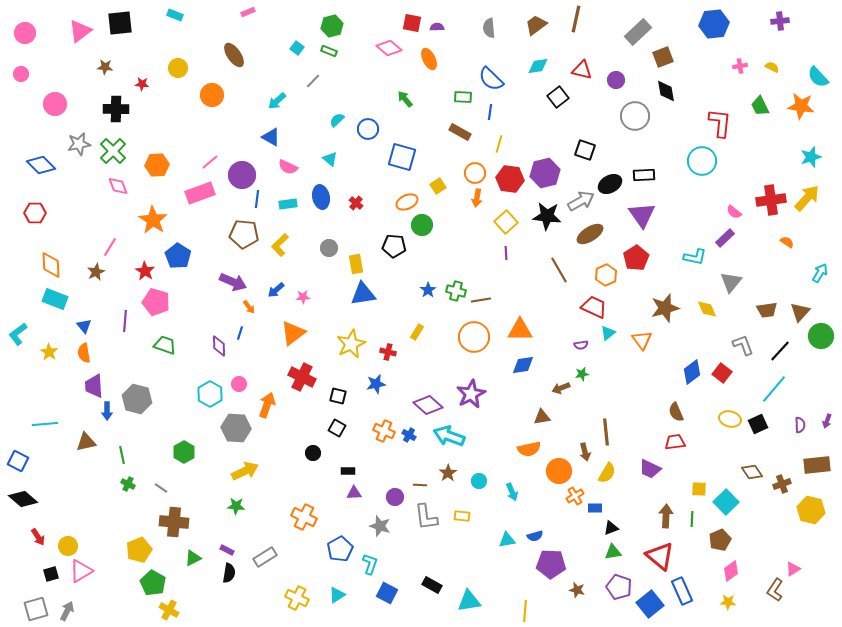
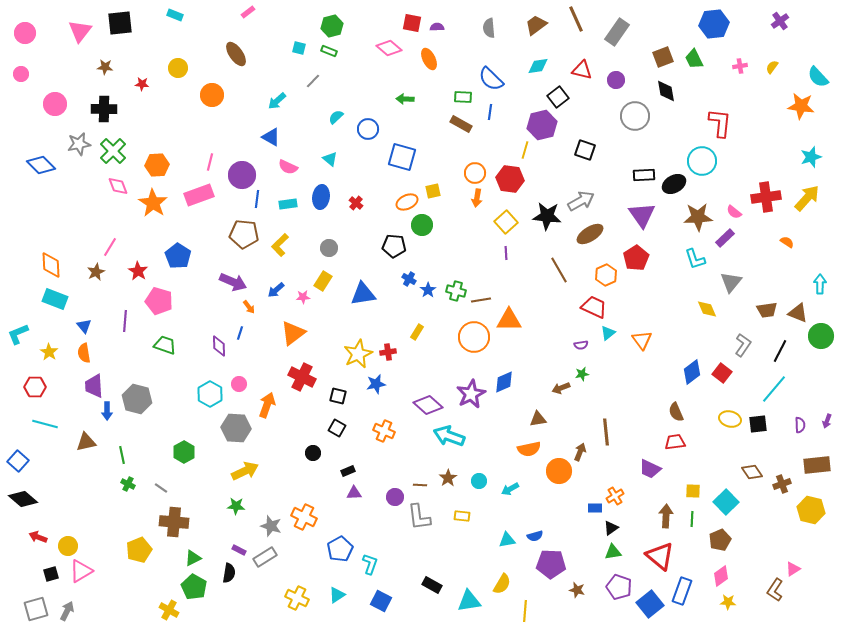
pink rectangle at (248, 12): rotated 16 degrees counterclockwise
brown line at (576, 19): rotated 36 degrees counterclockwise
purple cross at (780, 21): rotated 30 degrees counterclockwise
pink triangle at (80, 31): rotated 15 degrees counterclockwise
gray rectangle at (638, 32): moved 21 px left; rotated 12 degrees counterclockwise
cyan square at (297, 48): moved 2 px right; rotated 24 degrees counterclockwise
brown ellipse at (234, 55): moved 2 px right, 1 px up
yellow semicircle at (772, 67): rotated 80 degrees counterclockwise
green arrow at (405, 99): rotated 48 degrees counterclockwise
green trapezoid at (760, 106): moved 66 px left, 47 px up
black cross at (116, 109): moved 12 px left
cyan semicircle at (337, 120): moved 1 px left, 3 px up
brown rectangle at (460, 132): moved 1 px right, 8 px up
yellow line at (499, 144): moved 26 px right, 6 px down
pink line at (210, 162): rotated 36 degrees counterclockwise
purple hexagon at (545, 173): moved 3 px left, 48 px up
black ellipse at (610, 184): moved 64 px right
yellow square at (438, 186): moved 5 px left, 5 px down; rotated 21 degrees clockwise
pink rectangle at (200, 193): moved 1 px left, 2 px down
blue ellipse at (321, 197): rotated 20 degrees clockwise
red cross at (771, 200): moved 5 px left, 3 px up
red hexagon at (35, 213): moved 174 px down
orange star at (153, 220): moved 17 px up
cyan L-shape at (695, 257): moved 2 px down; rotated 60 degrees clockwise
yellow rectangle at (356, 264): moved 33 px left, 17 px down; rotated 42 degrees clockwise
red star at (145, 271): moved 7 px left
cyan arrow at (820, 273): moved 11 px down; rotated 30 degrees counterclockwise
pink pentagon at (156, 302): moved 3 px right, 1 px up
brown star at (665, 308): moved 33 px right, 91 px up; rotated 12 degrees clockwise
brown triangle at (800, 312): moved 2 px left, 1 px down; rotated 50 degrees counterclockwise
orange triangle at (520, 330): moved 11 px left, 10 px up
cyan L-shape at (18, 334): rotated 15 degrees clockwise
yellow star at (351, 344): moved 7 px right, 10 px down
gray L-shape at (743, 345): rotated 55 degrees clockwise
black line at (780, 351): rotated 15 degrees counterclockwise
red cross at (388, 352): rotated 21 degrees counterclockwise
blue diamond at (523, 365): moved 19 px left, 17 px down; rotated 15 degrees counterclockwise
brown triangle at (542, 417): moved 4 px left, 2 px down
cyan line at (45, 424): rotated 20 degrees clockwise
black square at (758, 424): rotated 18 degrees clockwise
blue cross at (409, 435): moved 156 px up
brown arrow at (585, 452): moved 5 px left; rotated 144 degrees counterclockwise
blue square at (18, 461): rotated 15 degrees clockwise
black rectangle at (348, 471): rotated 24 degrees counterclockwise
brown star at (448, 473): moved 5 px down
yellow semicircle at (607, 473): moved 105 px left, 111 px down
yellow square at (699, 489): moved 6 px left, 2 px down
cyan arrow at (512, 492): moved 2 px left, 3 px up; rotated 84 degrees clockwise
orange cross at (575, 496): moved 40 px right
gray L-shape at (426, 517): moved 7 px left
gray star at (380, 526): moved 109 px left
black triangle at (611, 528): rotated 14 degrees counterclockwise
red arrow at (38, 537): rotated 144 degrees clockwise
purple rectangle at (227, 550): moved 12 px right
pink diamond at (731, 571): moved 10 px left, 5 px down
green pentagon at (153, 583): moved 41 px right, 4 px down
blue rectangle at (682, 591): rotated 44 degrees clockwise
blue square at (387, 593): moved 6 px left, 8 px down
